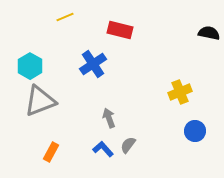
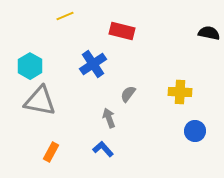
yellow line: moved 1 px up
red rectangle: moved 2 px right, 1 px down
yellow cross: rotated 25 degrees clockwise
gray triangle: rotated 32 degrees clockwise
gray semicircle: moved 51 px up
